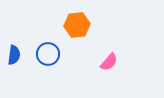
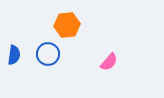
orange hexagon: moved 10 px left
